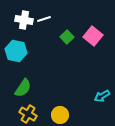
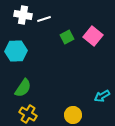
white cross: moved 1 px left, 5 px up
green square: rotated 16 degrees clockwise
cyan hexagon: rotated 15 degrees counterclockwise
yellow circle: moved 13 px right
